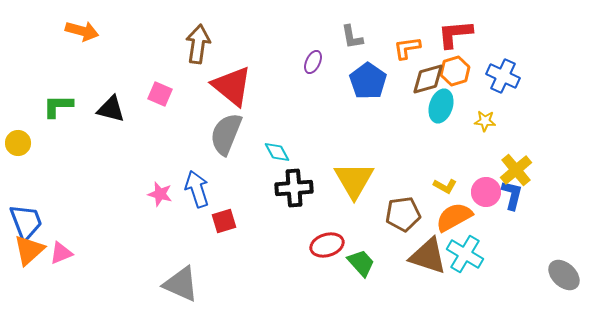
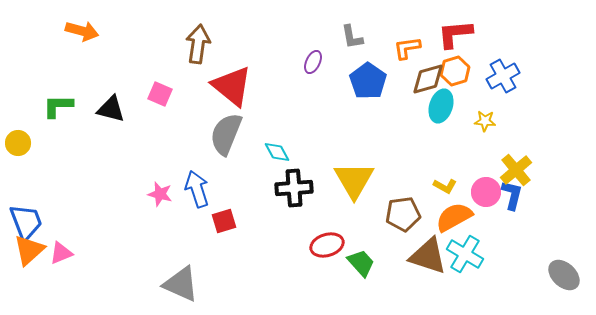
blue cross: rotated 36 degrees clockwise
